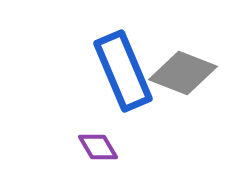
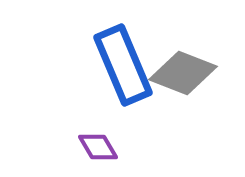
blue rectangle: moved 6 px up
